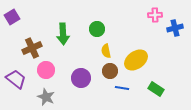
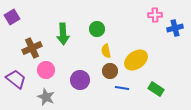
purple circle: moved 1 px left, 2 px down
